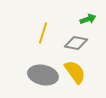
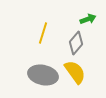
gray diamond: rotated 60 degrees counterclockwise
